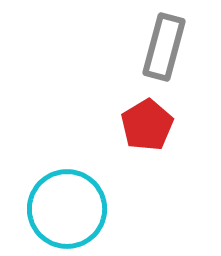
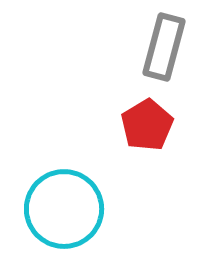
cyan circle: moved 3 px left
